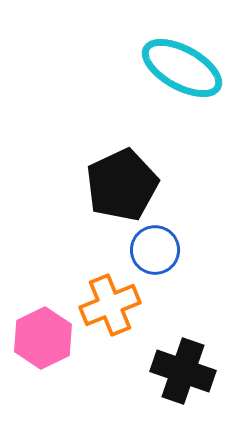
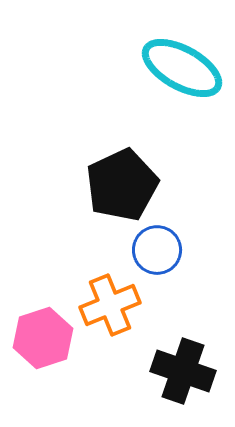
blue circle: moved 2 px right
pink hexagon: rotated 8 degrees clockwise
